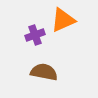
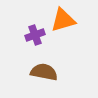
orange triangle: rotated 8 degrees clockwise
